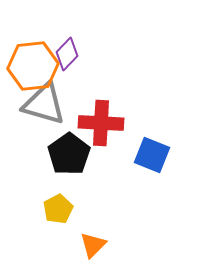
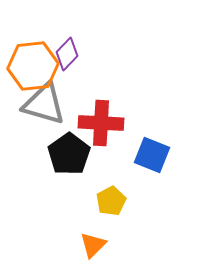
yellow pentagon: moved 53 px right, 8 px up
